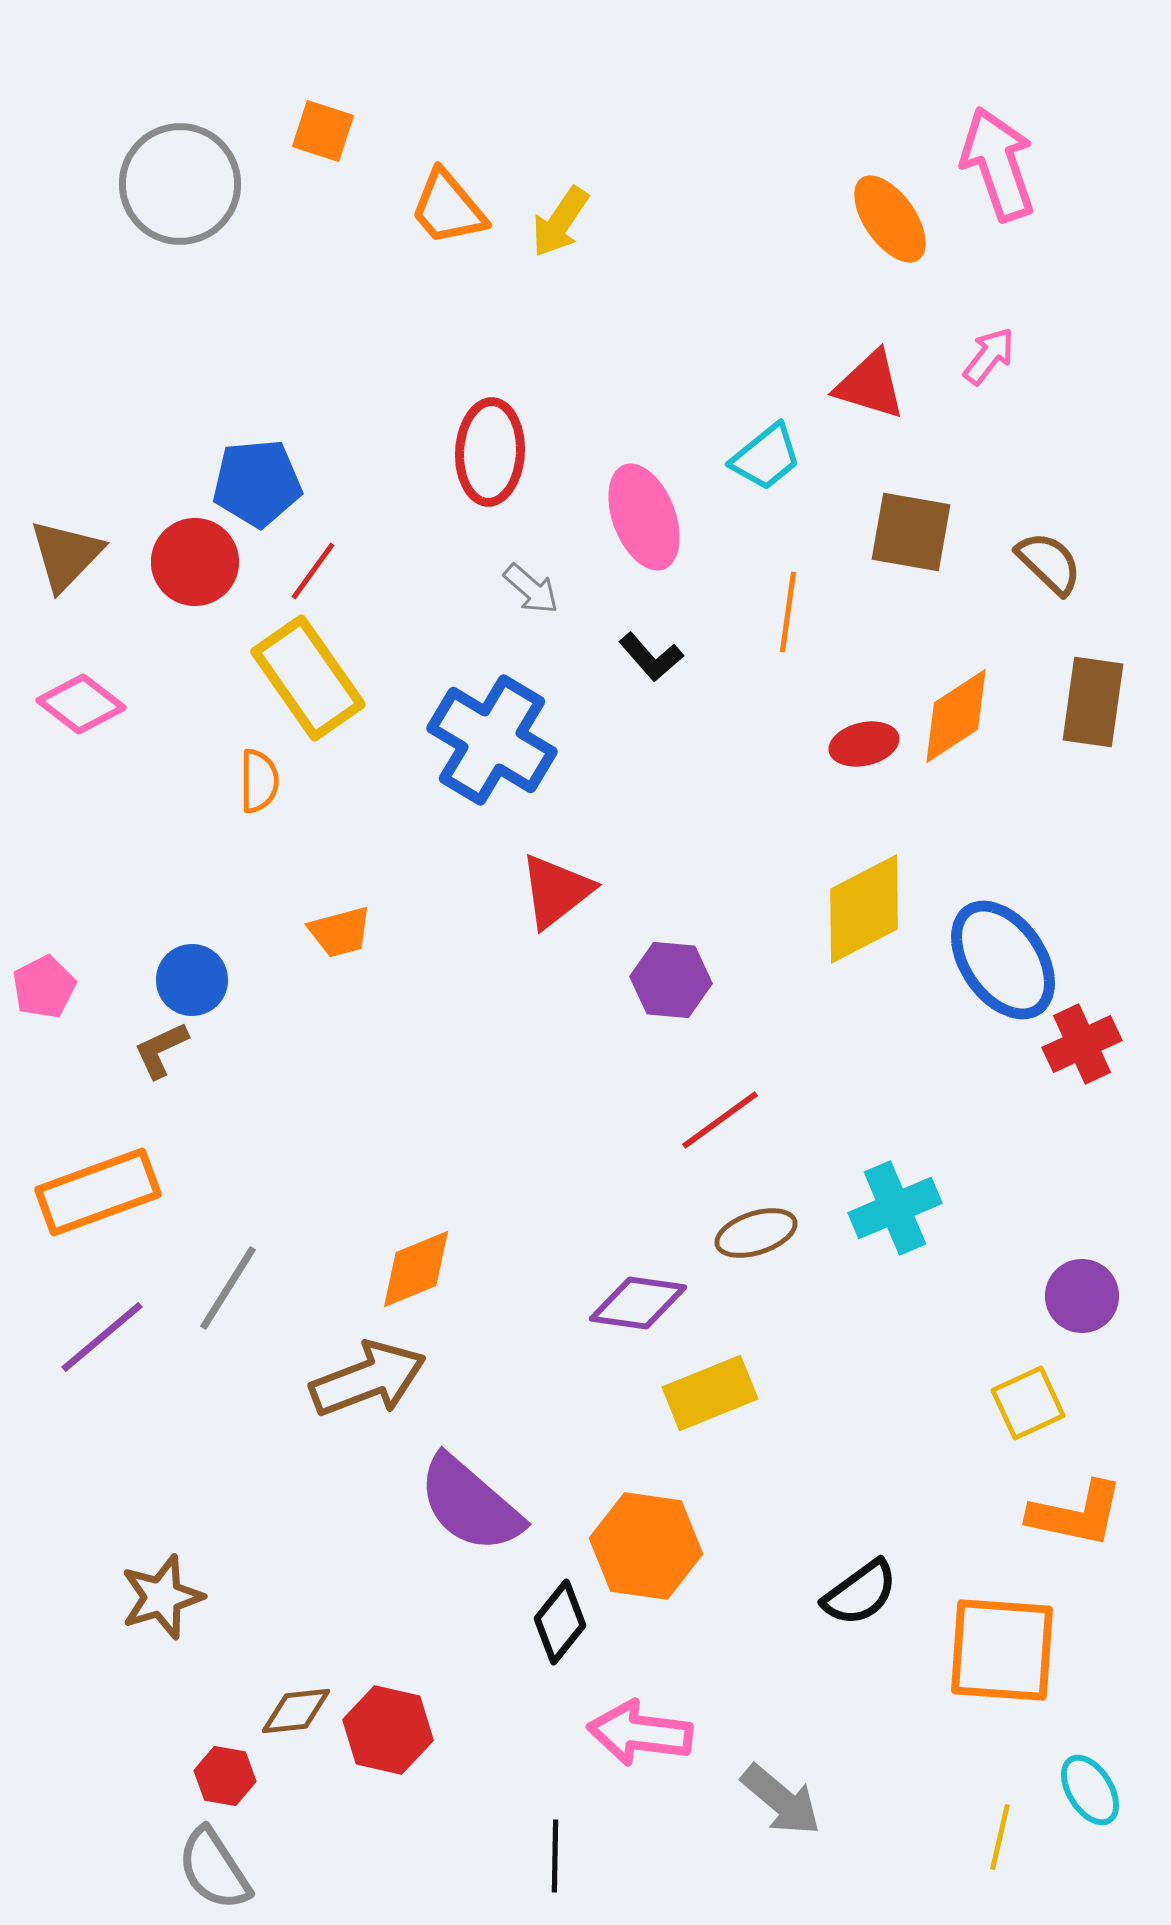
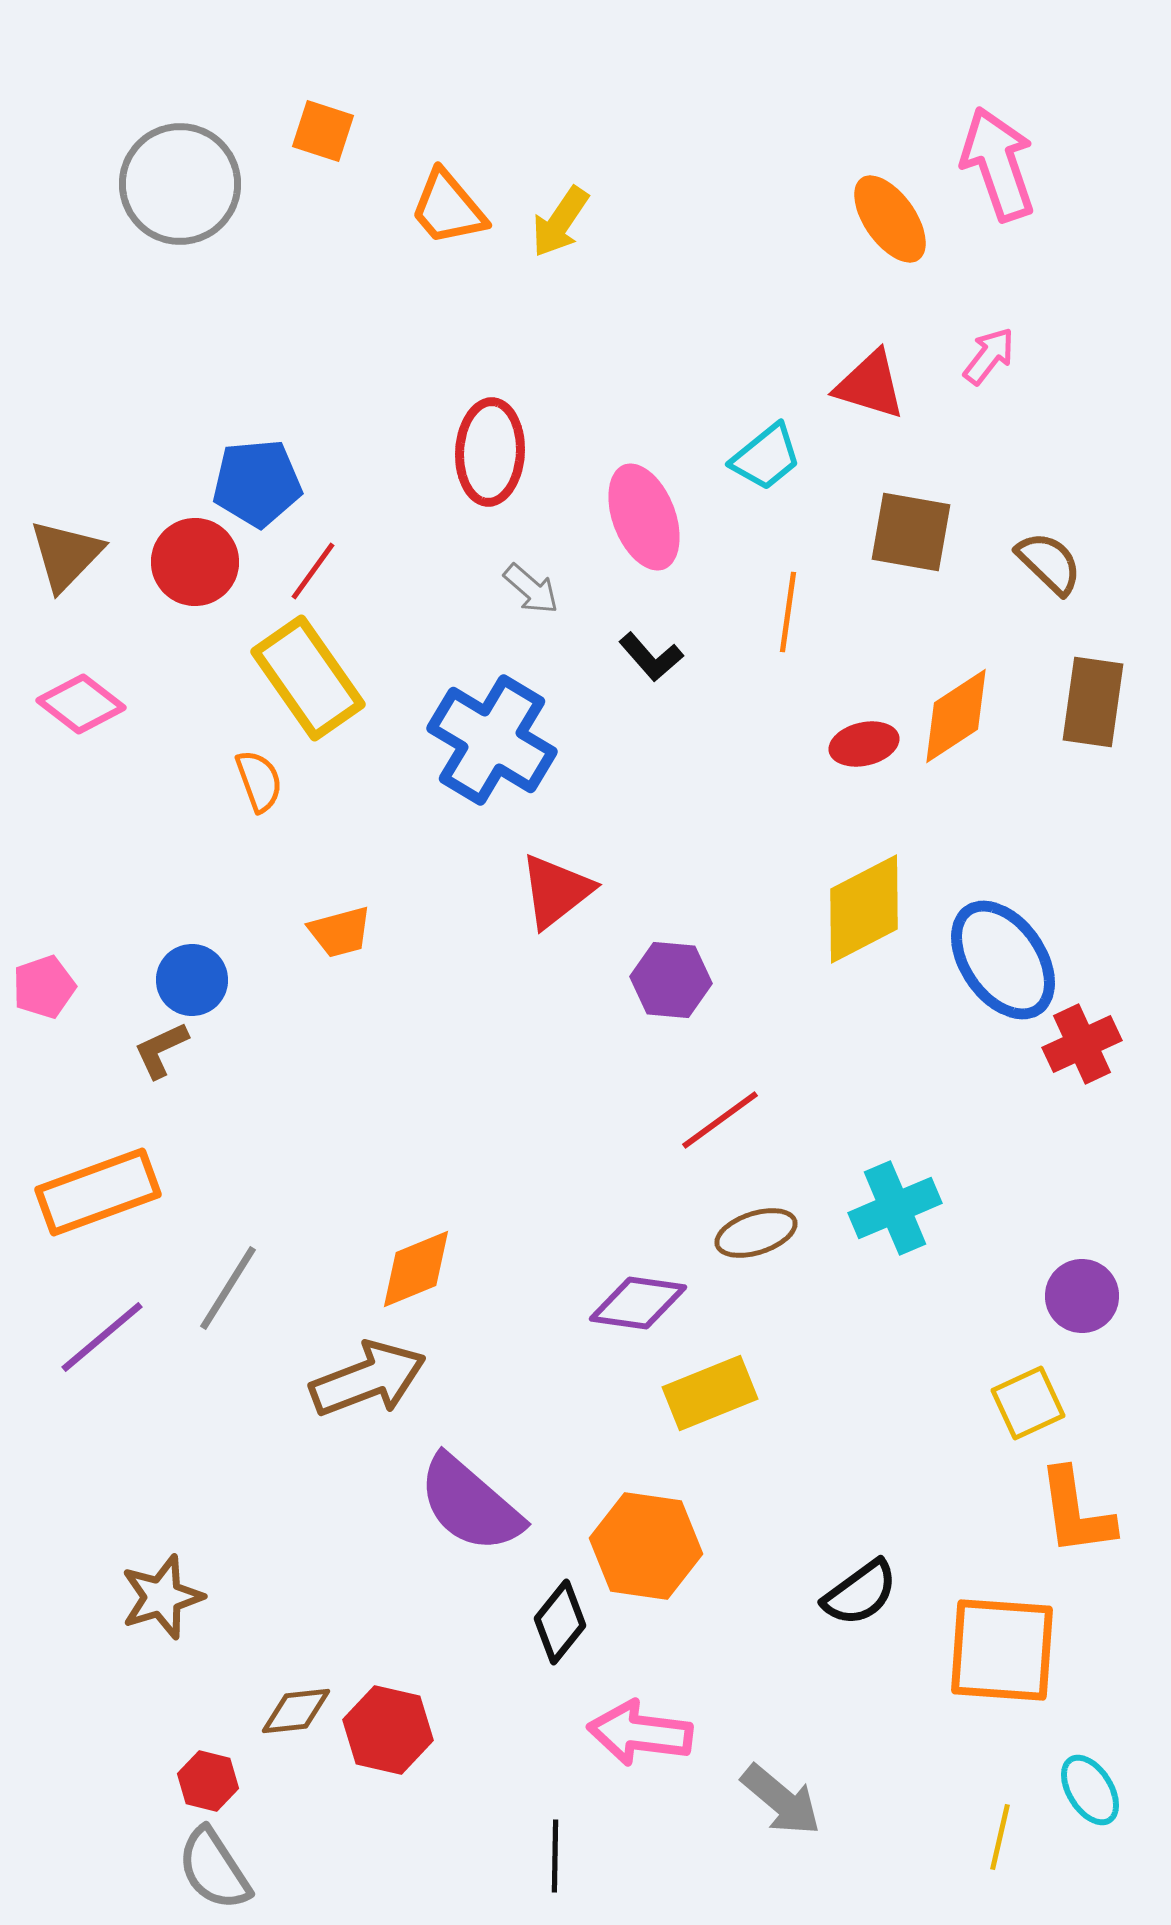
orange semicircle at (259, 781): rotated 20 degrees counterclockwise
pink pentagon at (44, 987): rotated 8 degrees clockwise
orange L-shape at (1076, 1514): moved 2 px up; rotated 70 degrees clockwise
red hexagon at (225, 1776): moved 17 px left, 5 px down; rotated 4 degrees clockwise
